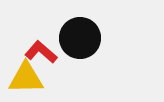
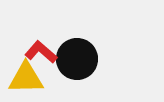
black circle: moved 3 px left, 21 px down
